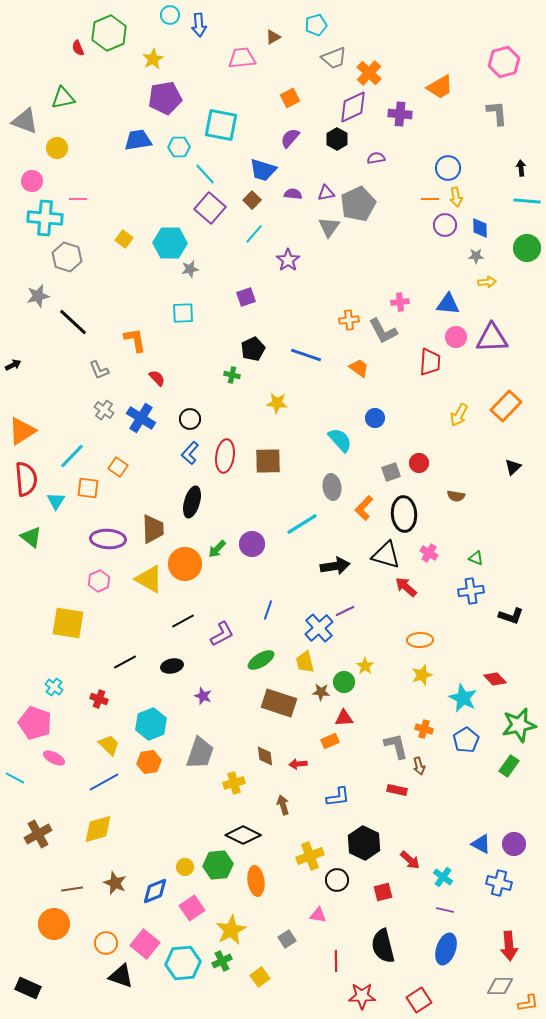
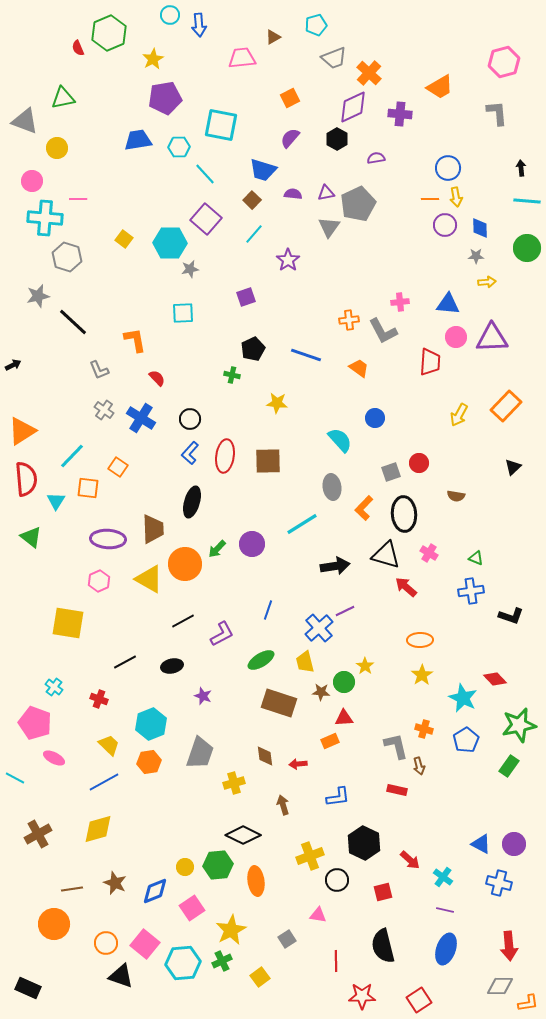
purple square at (210, 208): moved 4 px left, 11 px down
yellow star at (422, 675): rotated 15 degrees counterclockwise
